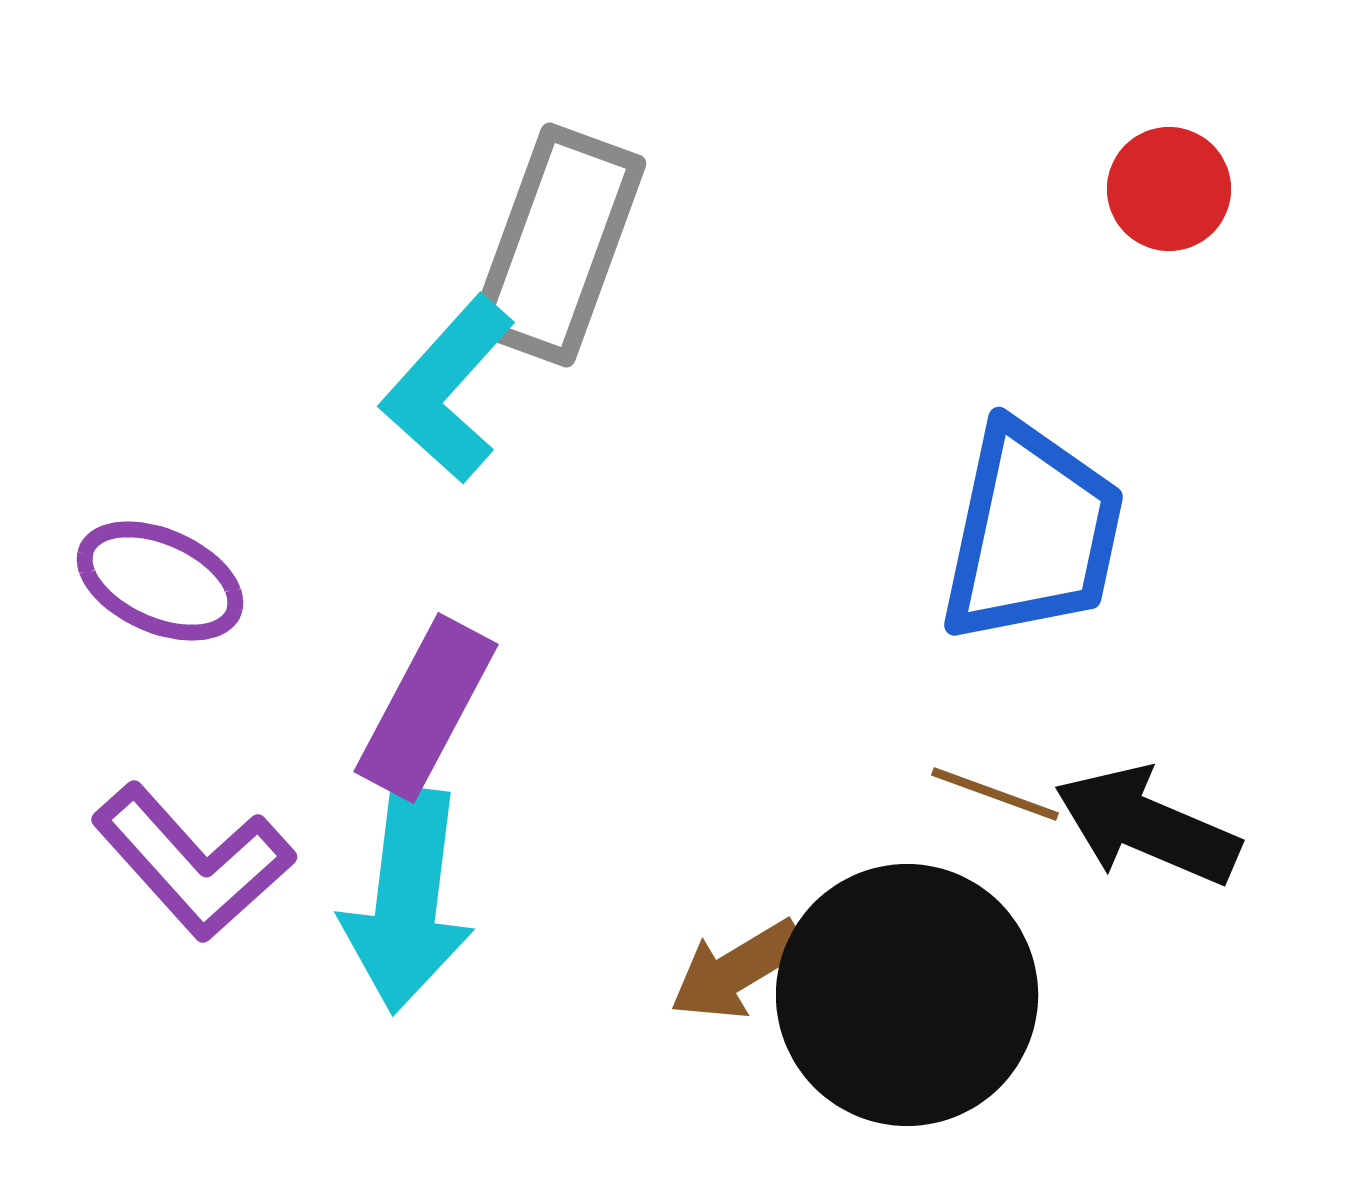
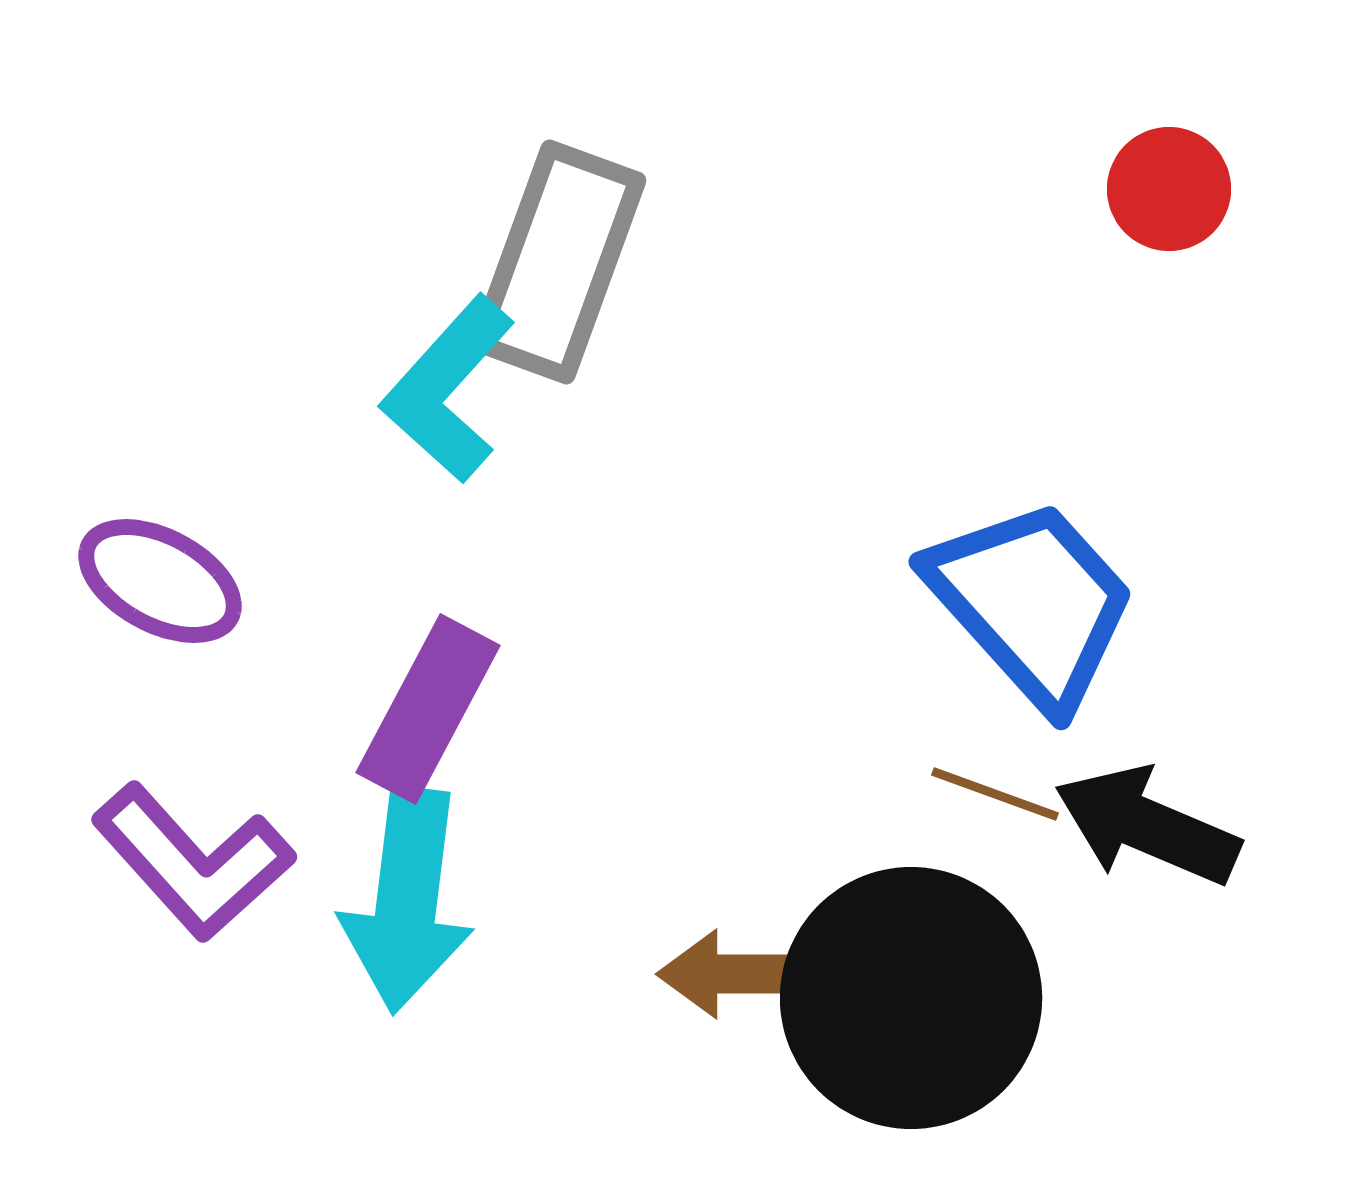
gray rectangle: moved 17 px down
blue trapezoid: moved 70 px down; rotated 54 degrees counterclockwise
purple ellipse: rotated 4 degrees clockwise
purple rectangle: moved 2 px right, 1 px down
brown arrow: moved 7 px left, 4 px down; rotated 31 degrees clockwise
black circle: moved 4 px right, 3 px down
